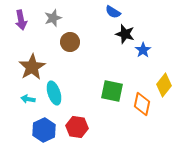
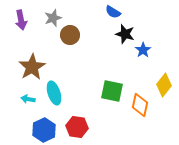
brown circle: moved 7 px up
orange diamond: moved 2 px left, 1 px down
